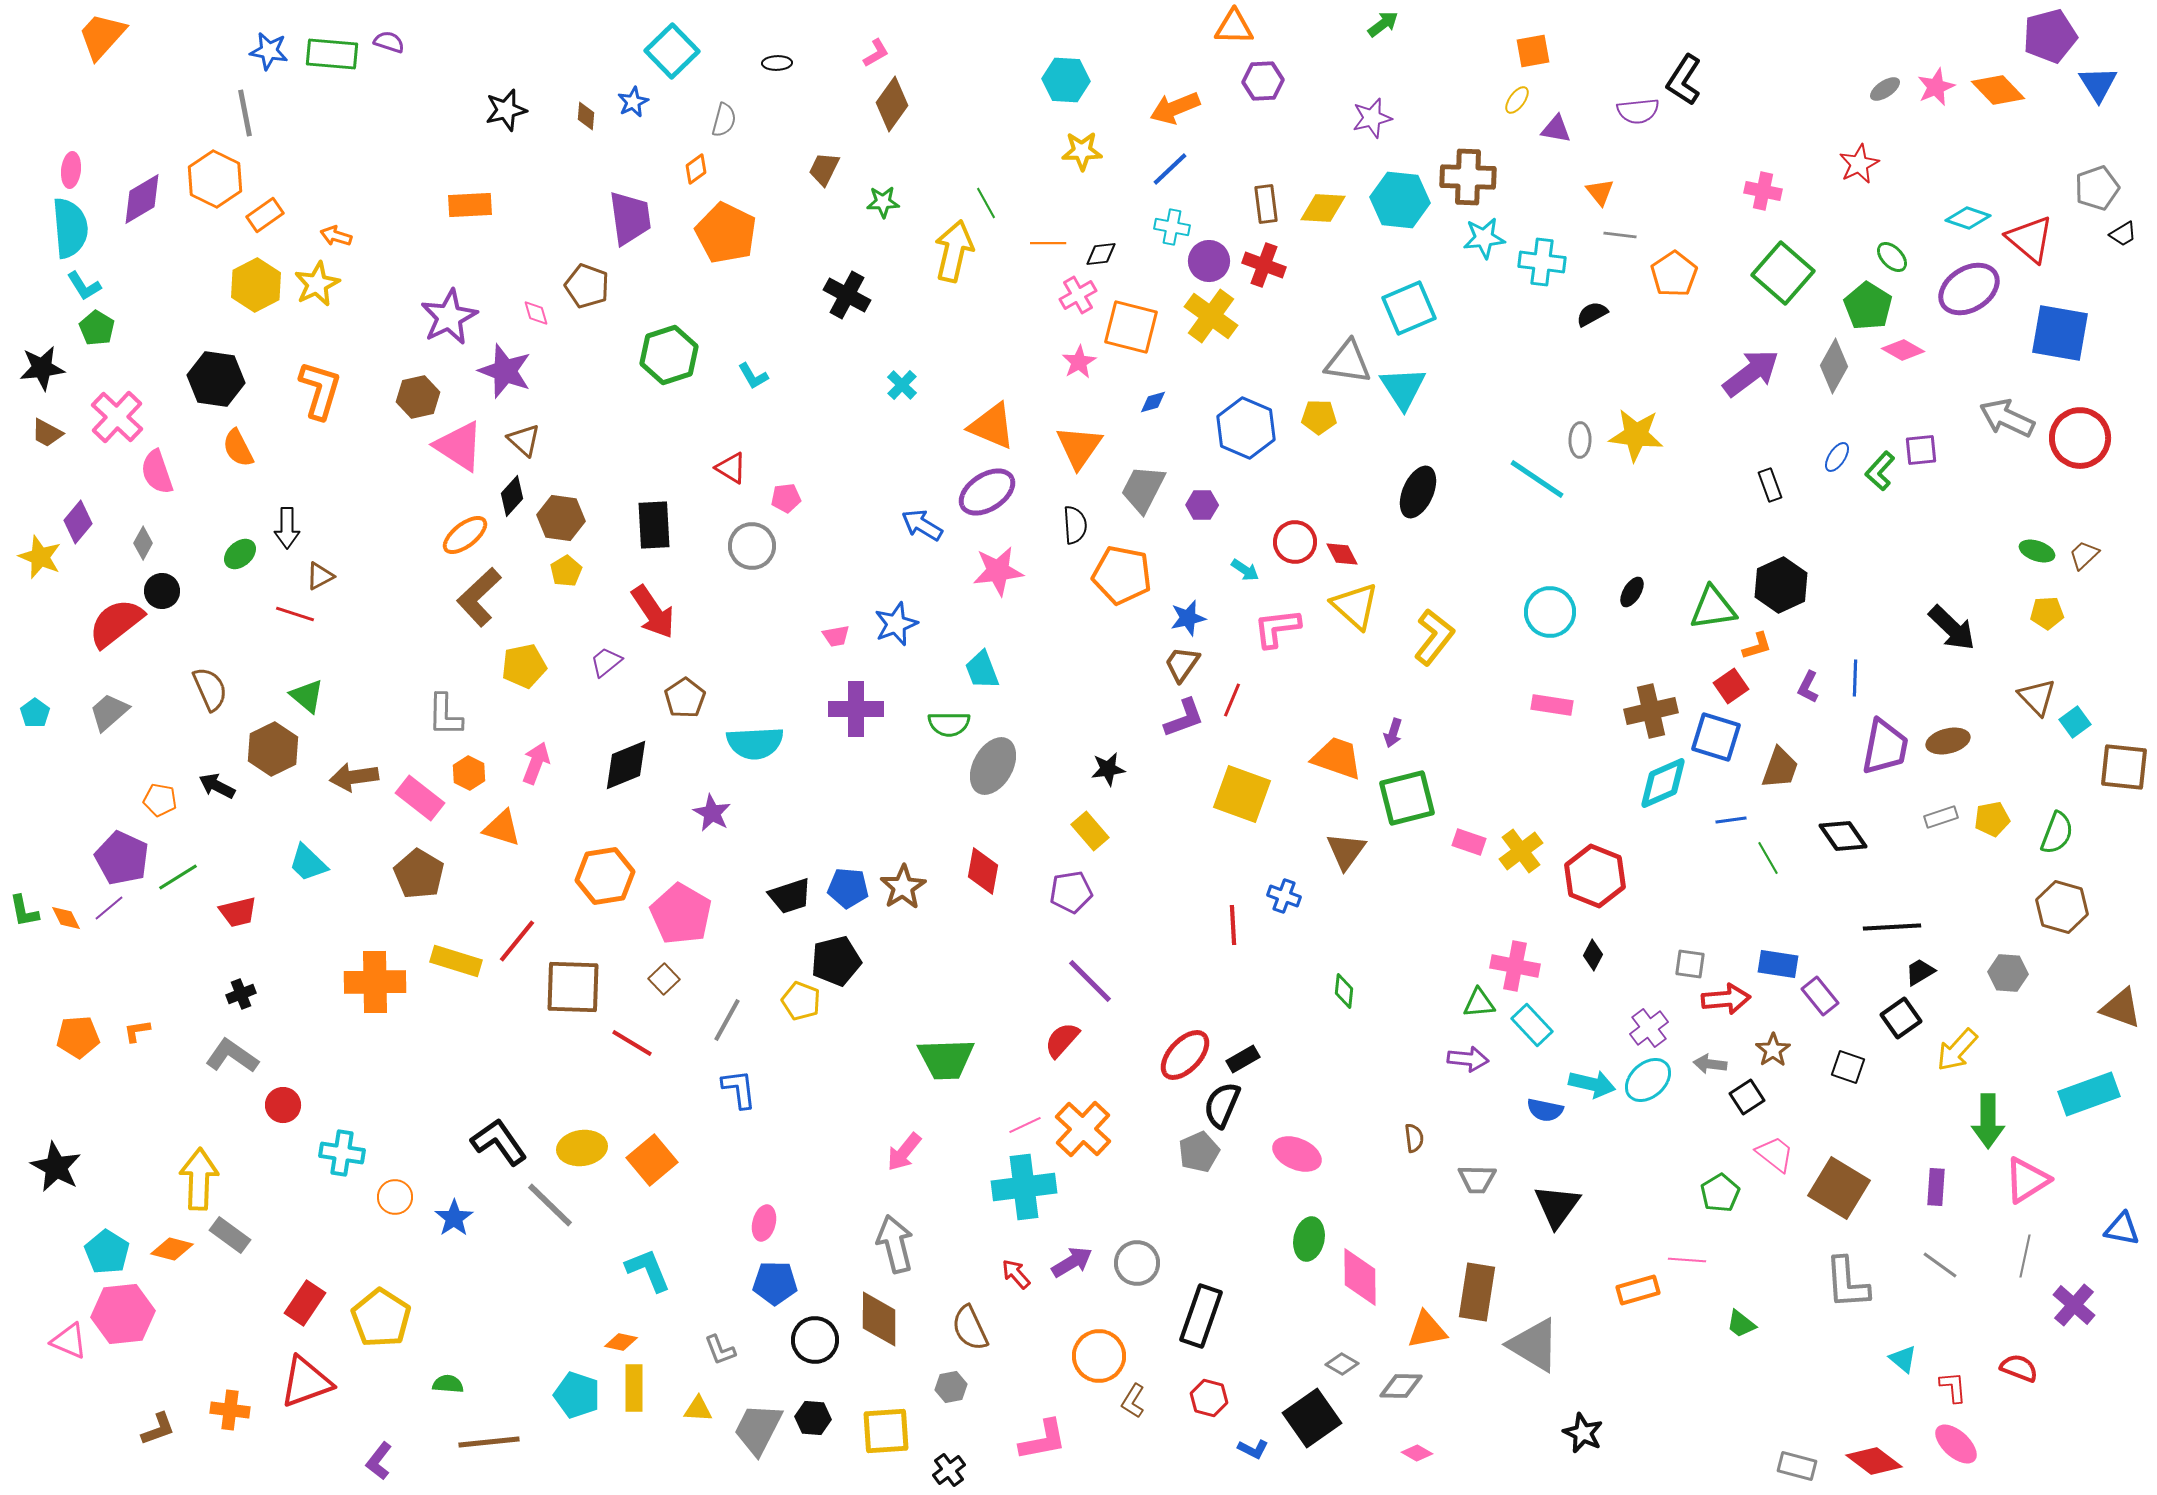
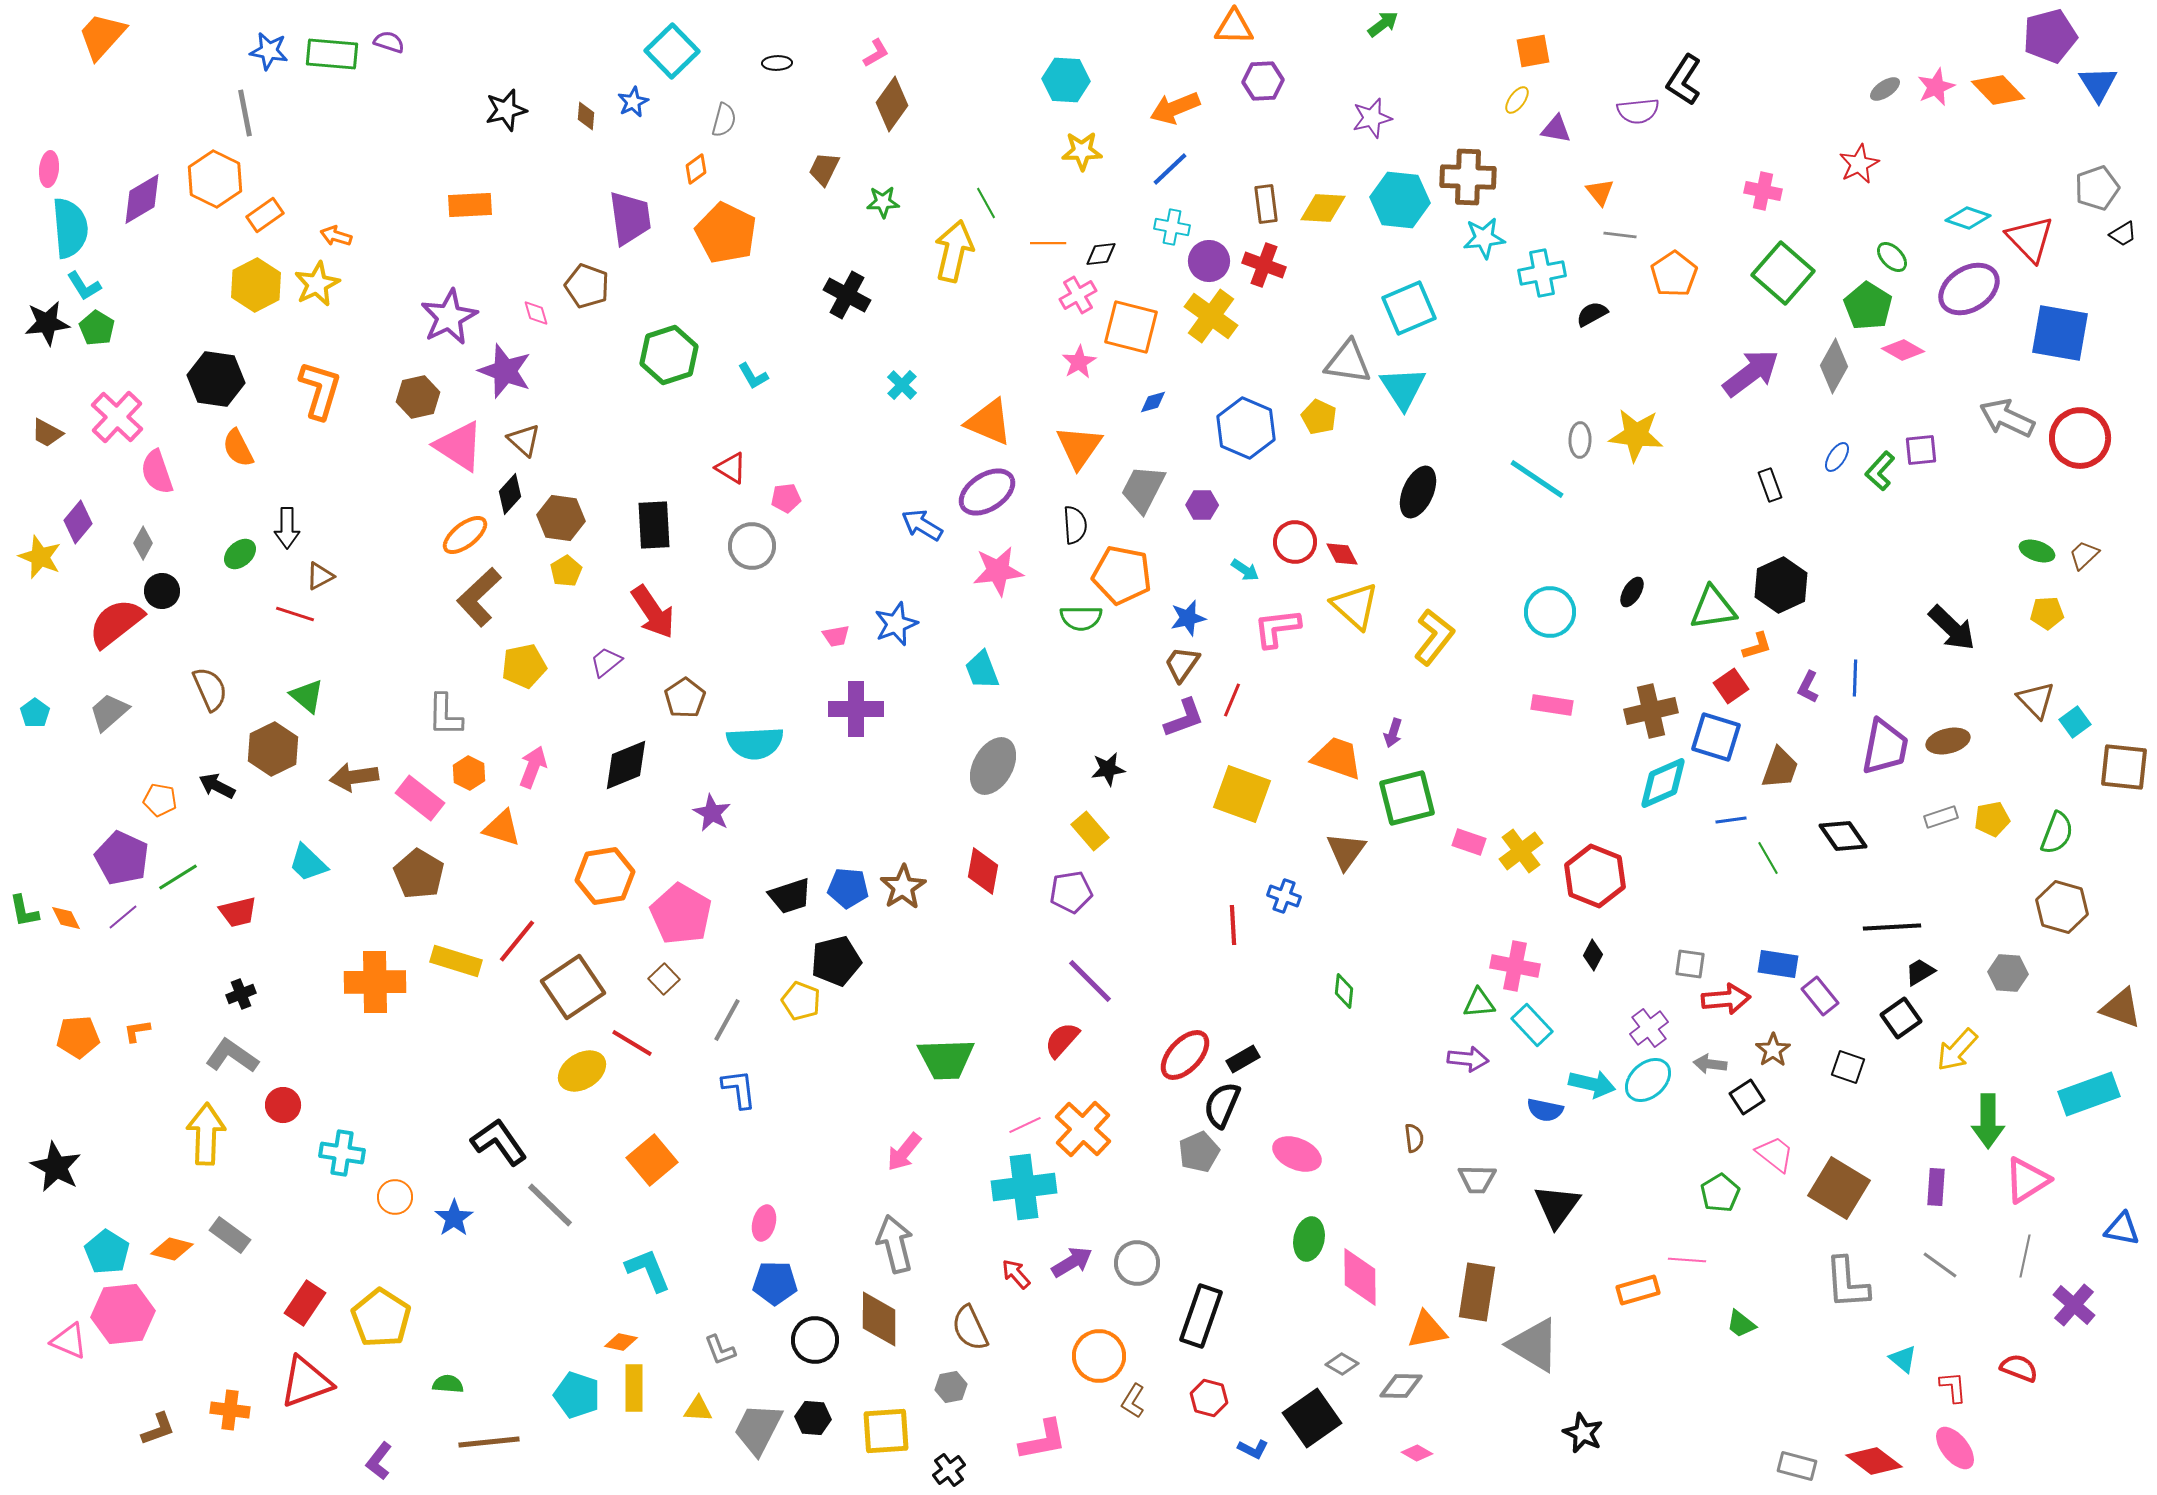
pink ellipse at (71, 170): moved 22 px left, 1 px up
red triangle at (2030, 239): rotated 6 degrees clockwise
cyan cross at (1542, 262): moved 11 px down; rotated 18 degrees counterclockwise
black star at (42, 368): moved 5 px right, 45 px up
yellow pentagon at (1319, 417): rotated 24 degrees clockwise
orange triangle at (992, 426): moved 3 px left, 4 px up
black diamond at (512, 496): moved 2 px left, 2 px up
brown triangle at (2037, 697): moved 1 px left, 3 px down
green semicircle at (949, 724): moved 132 px right, 106 px up
pink arrow at (536, 763): moved 3 px left, 4 px down
purple line at (109, 908): moved 14 px right, 9 px down
brown square at (573, 987): rotated 36 degrees counterclockwise
yellow ellipse at (582, 1148): moved 77 px up; rotated 24 degrees counterclockwise
yellow arrow at (199, 1179): moved 7 px right, 45 px up
pink ellipse at (1956, 1444): moved 1 px left, 4 px down; rotated 9 degrees clockwise
